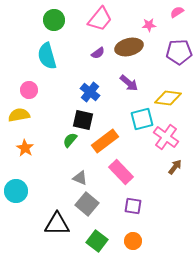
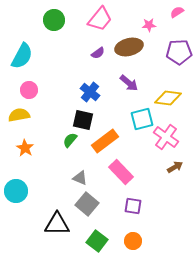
cyan semicircle: moved 25 px left; rotated 136 degrees counterclockwise
brown arrow: rotated 21 degrees clockwise
